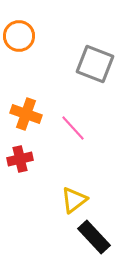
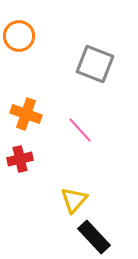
pink line: moved 7 px right, 2 px down
yellow triangle: rotated 12 degrees counterclockwise
